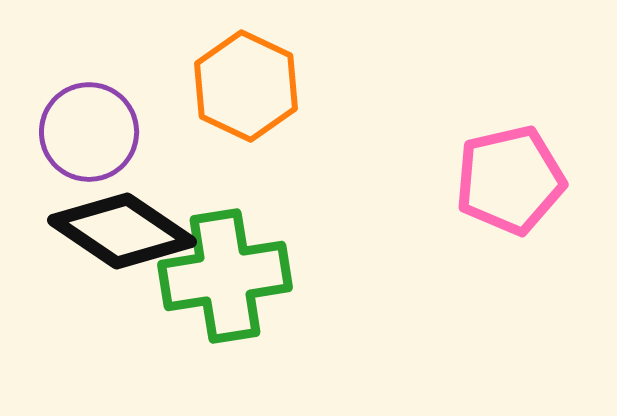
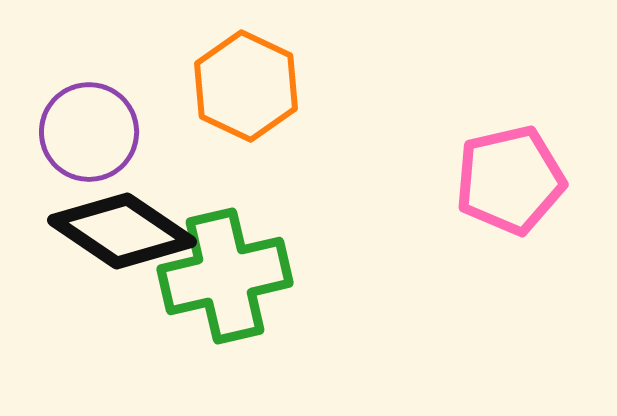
green cross: rotated 4 degrees counterclockwise
